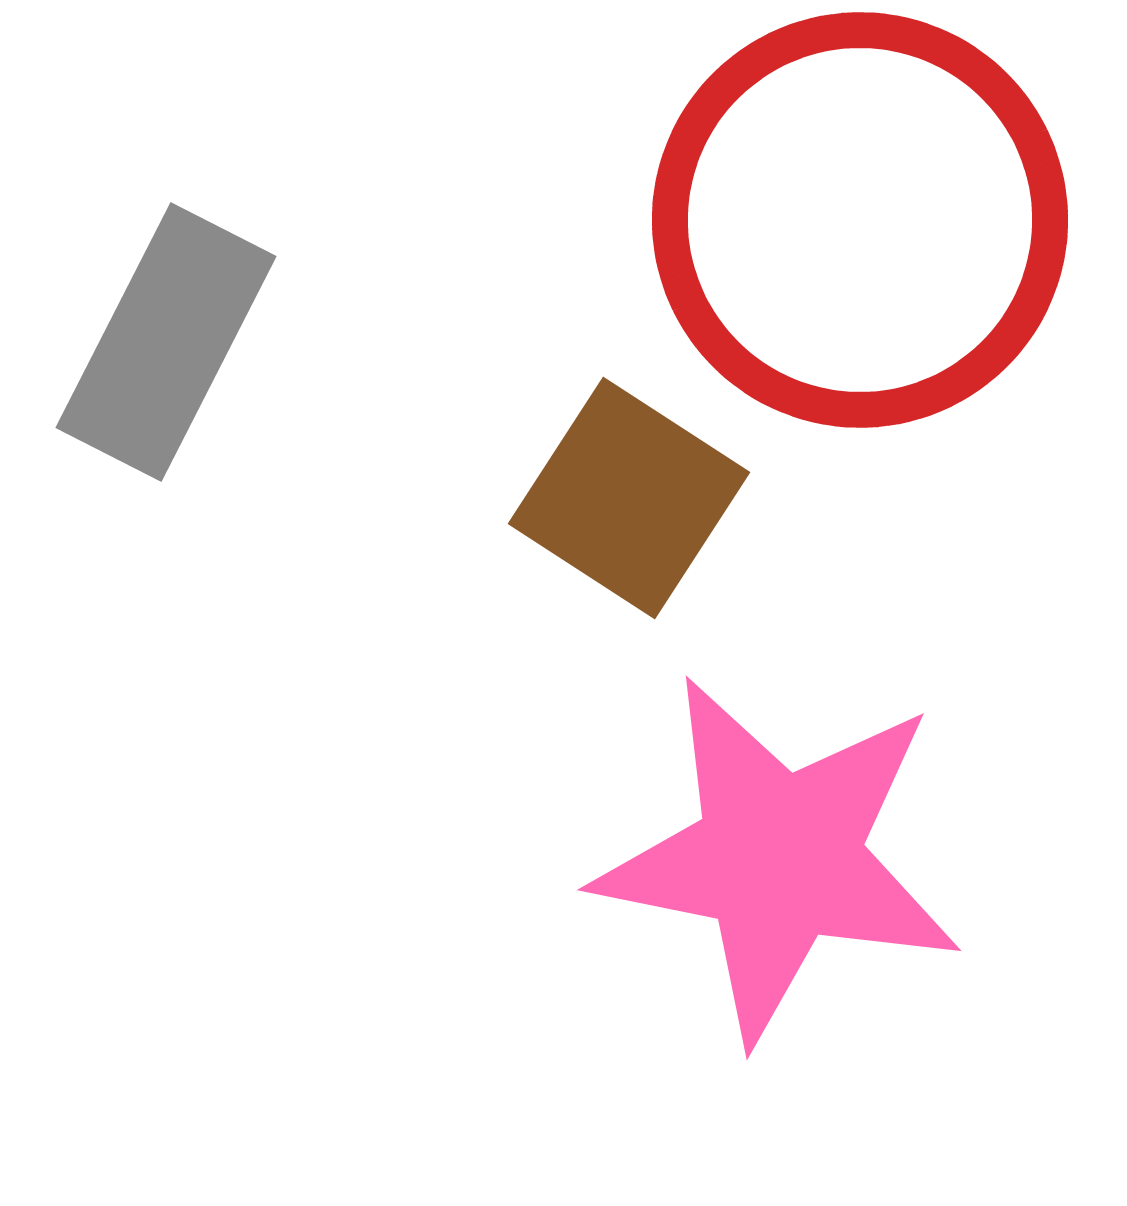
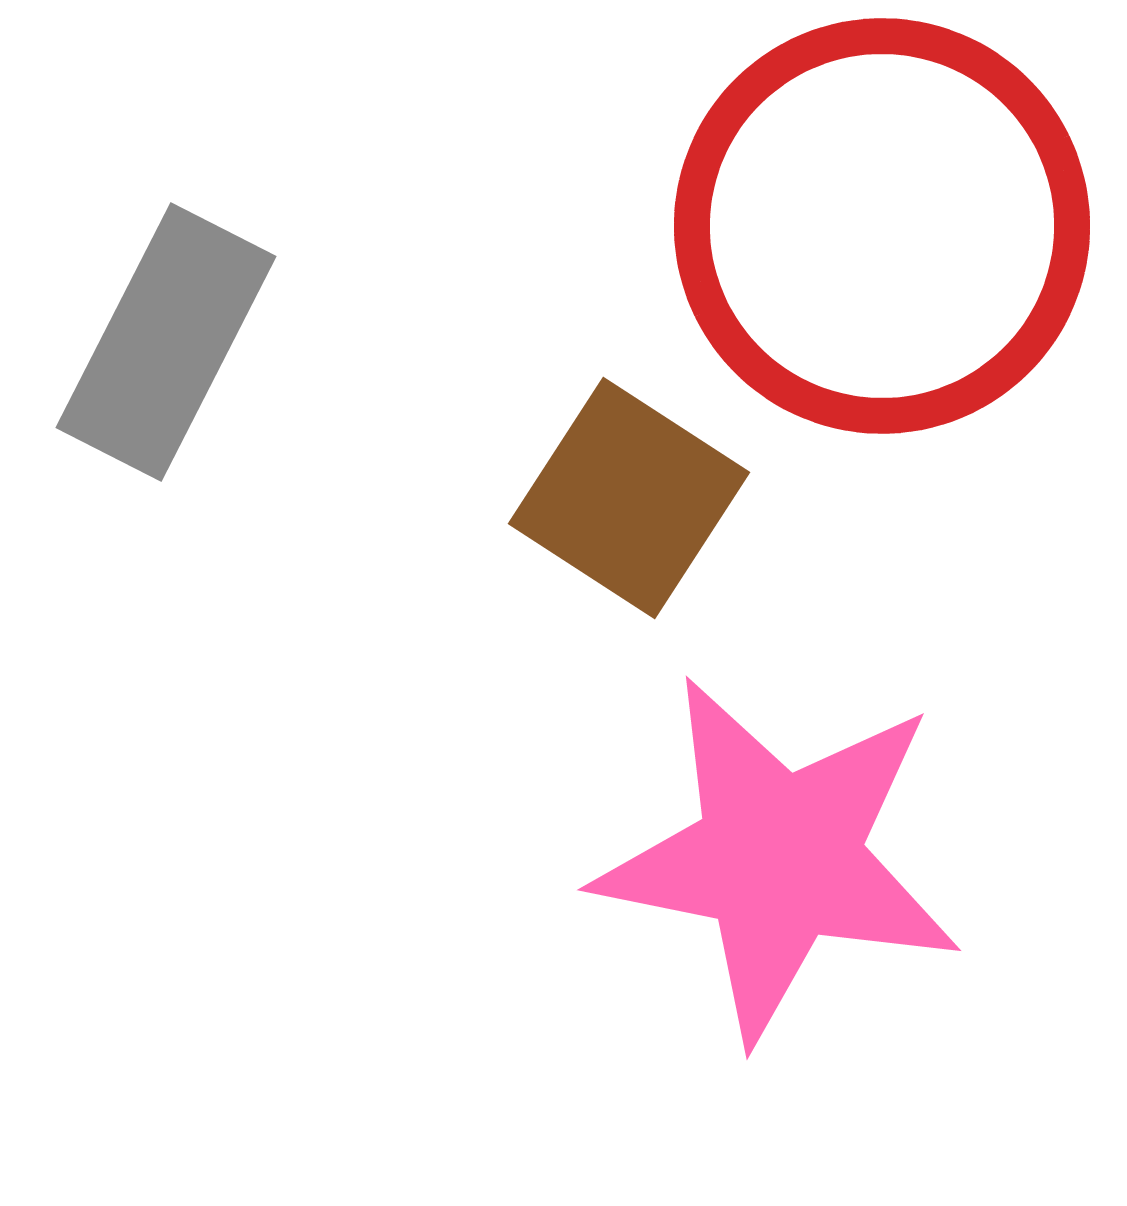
red circle: moved 22 px right, 6 px down
